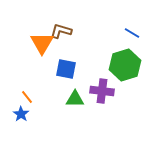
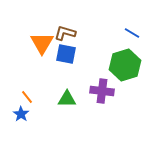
brown L-shape: moved 4 px right, 2 px down
blue square: moved 15 px up
green triangle: moved 8 px left
